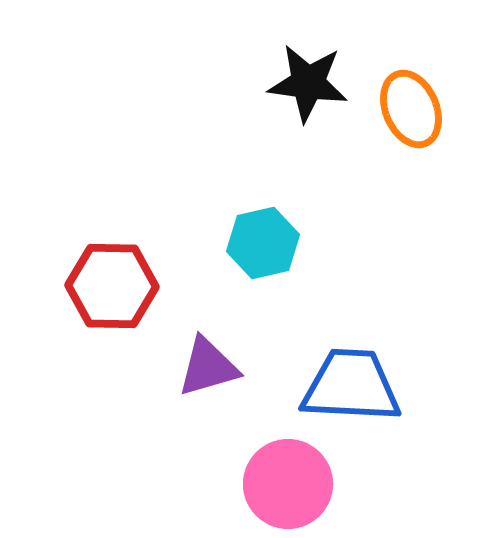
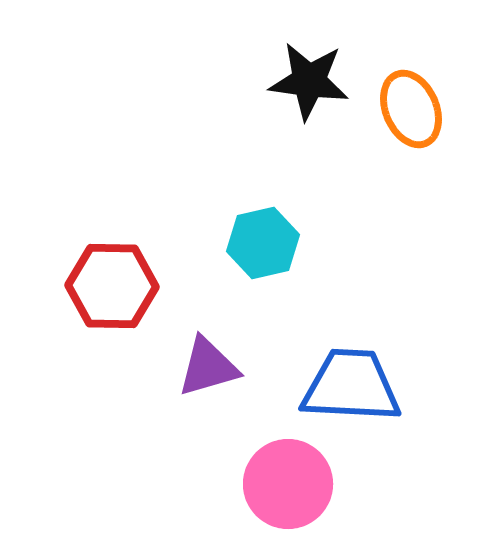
black star: moved 1 px right, 2 px up
